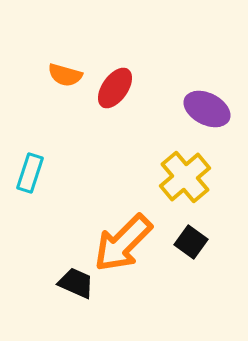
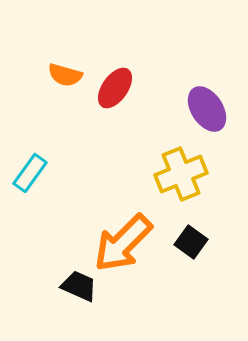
purple ellipse: rotated 30 degrees clockwise
cyan rectangle: rotated 18 degrees clockwise
yellow cross: moved 4 px left, 3 px up; rotated 18 degrees clockwise
black trapezoid: moved 3 px right, 3 px down
